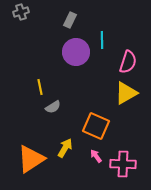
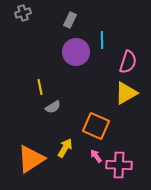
gray cross: moved 2 px right, 1 px down
pink cross: moved 4 px left, 1 px down
